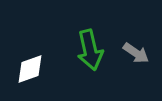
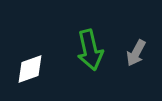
gray arrow: rotated 84 degrees clockwise
